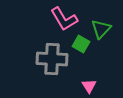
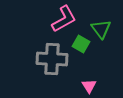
pink L-shape: rotated 88 degrees counterclockwise
green triangle: rotated 20 degrees counterclockwise
